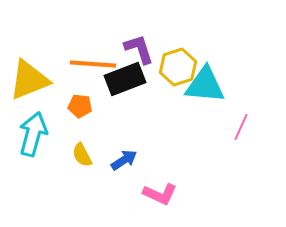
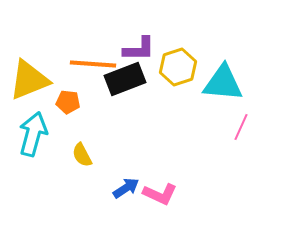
purple L-shape: rotated 108 degrees clockwise
cyan triangle: moved 18 px right, 2 px up
orange pentagon: moved 12 px left, 4 px up
blue arrow: moved 2 px right, 28 px down
